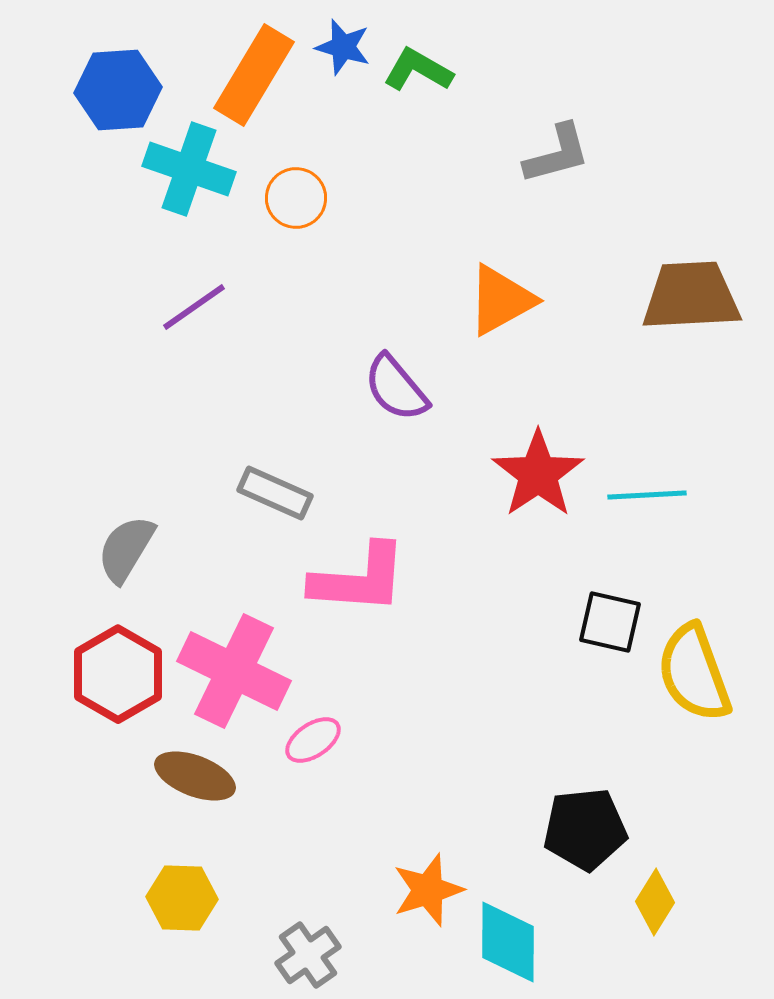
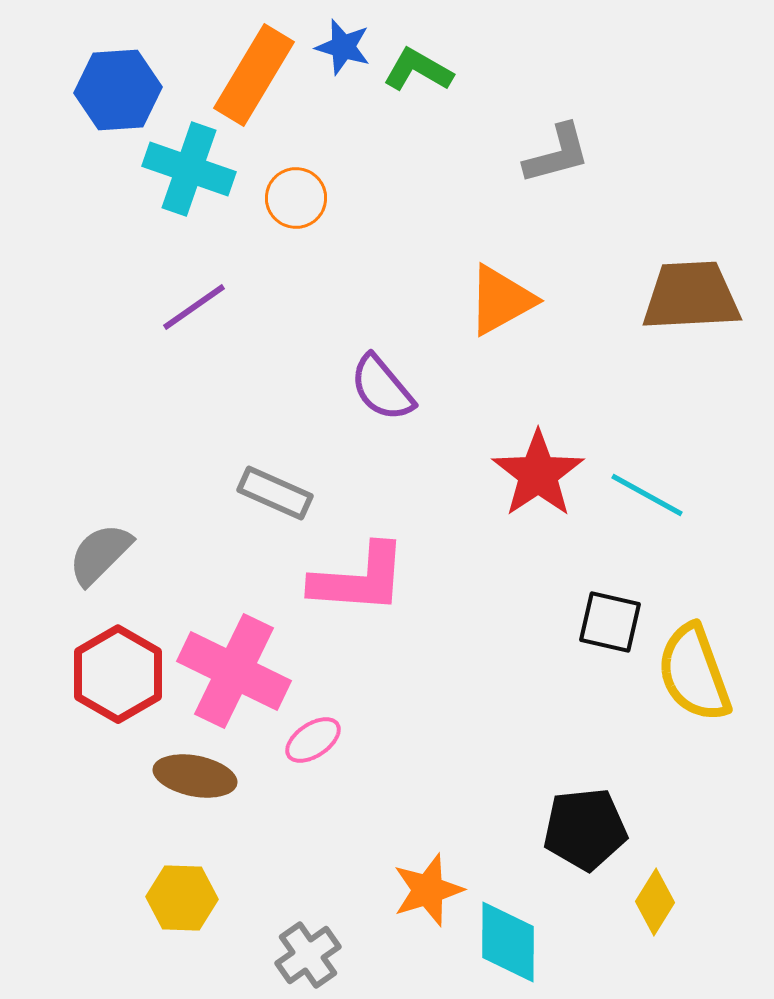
purple semicircle: moved 14 px left
cyan line: rotated 32 degrees clockwise
gray semicircle: moved 26 px left, 5 px down; rotated 14 degrees clockwise
brown ellipse: rotated 10 degrees counterclockwise
